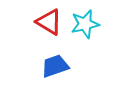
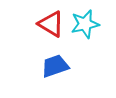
red triangle: moved 2 px right, 2 px down
